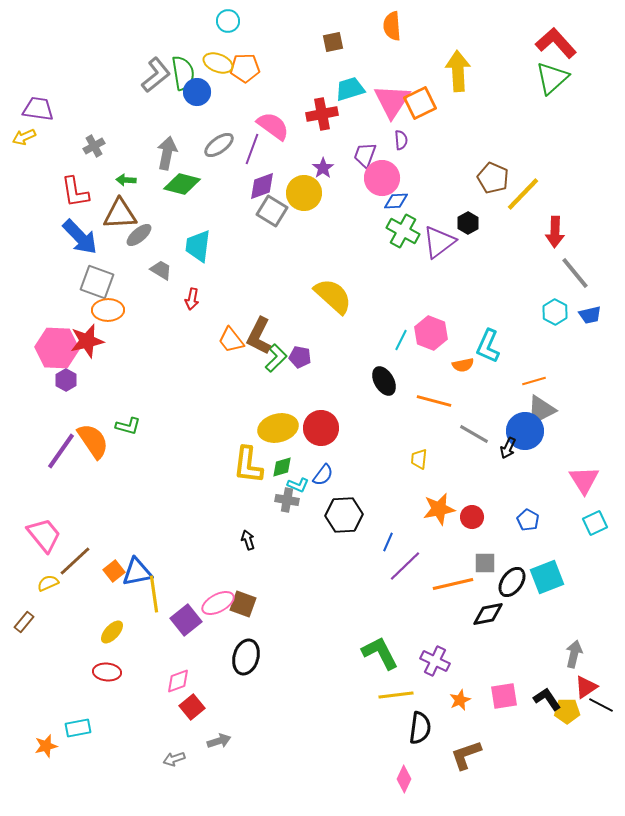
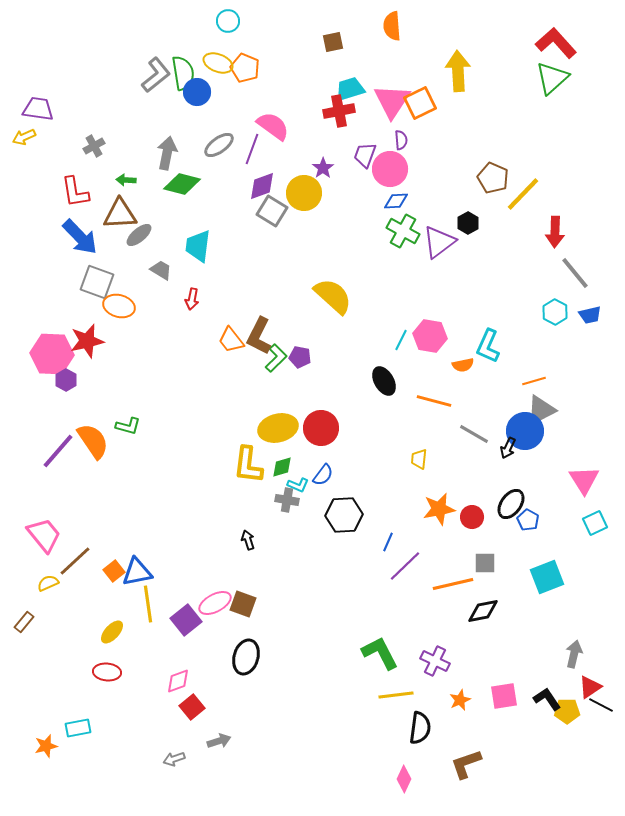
orange pentagon at (245, 68): rotated 24 degrees clockwise
red cross at (322, 114): moved 17 px right, 3 px up
pink circle at (382, 178): moved 8 px right, 9 px up
orange ellipse at (108, 310): moved 11 px right, 4 px up; rotated 16 degrees clockwise
pink hexagon at (431, 333): moved 1 px left, 3 px down; rotated 12 degrees counterclockwise
pink hexagon at (57, 348): moved 5 px left, 6 px down
purple line at (61, 451): moved 3 px left; rotated 6 degrees clockwise
black ellipse at (512, 582): moved 1 px left, 78 px up
yellow line at (154, 594): moved 6 px left, 10 px down
pink ellipse at (218, 603): moved 3 px left
black diamond at (488, 614): moved 5 px left, 3 px up
red triangle at (586, 687): moved 4 px right
brown L-shape at (466, 755): moved 9 px down
